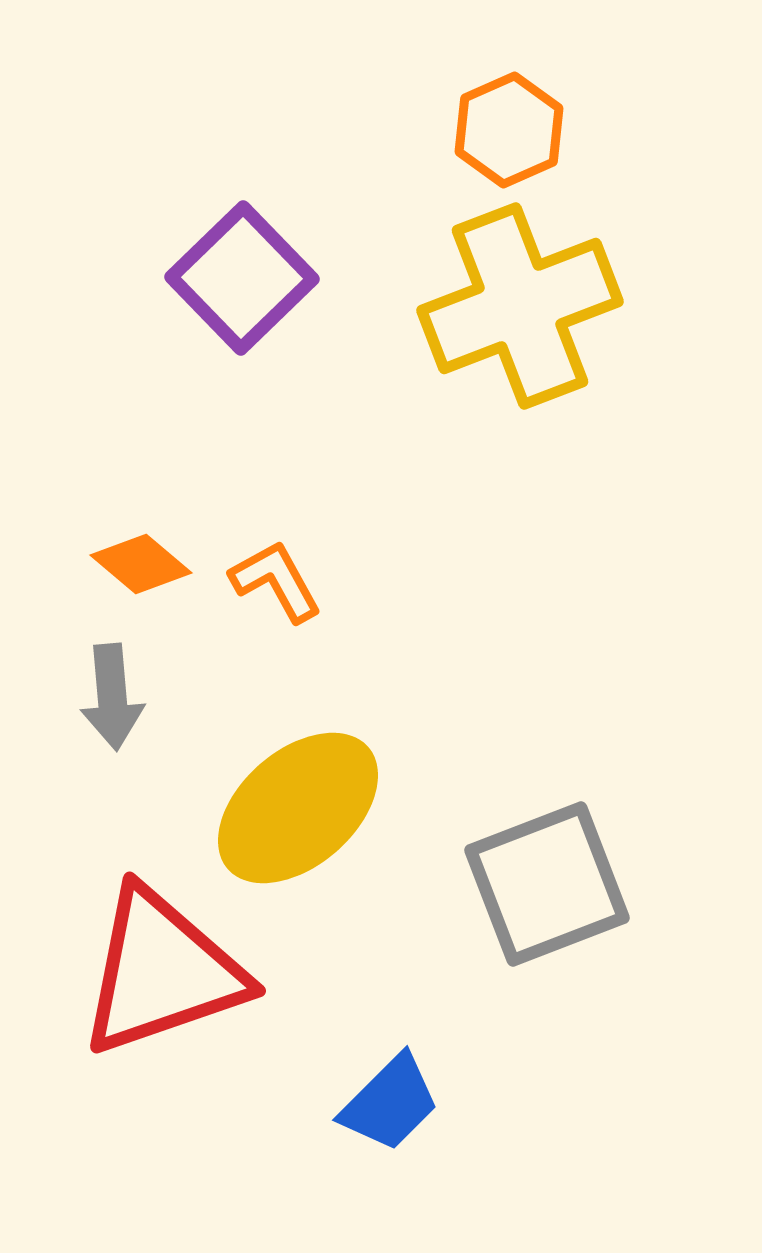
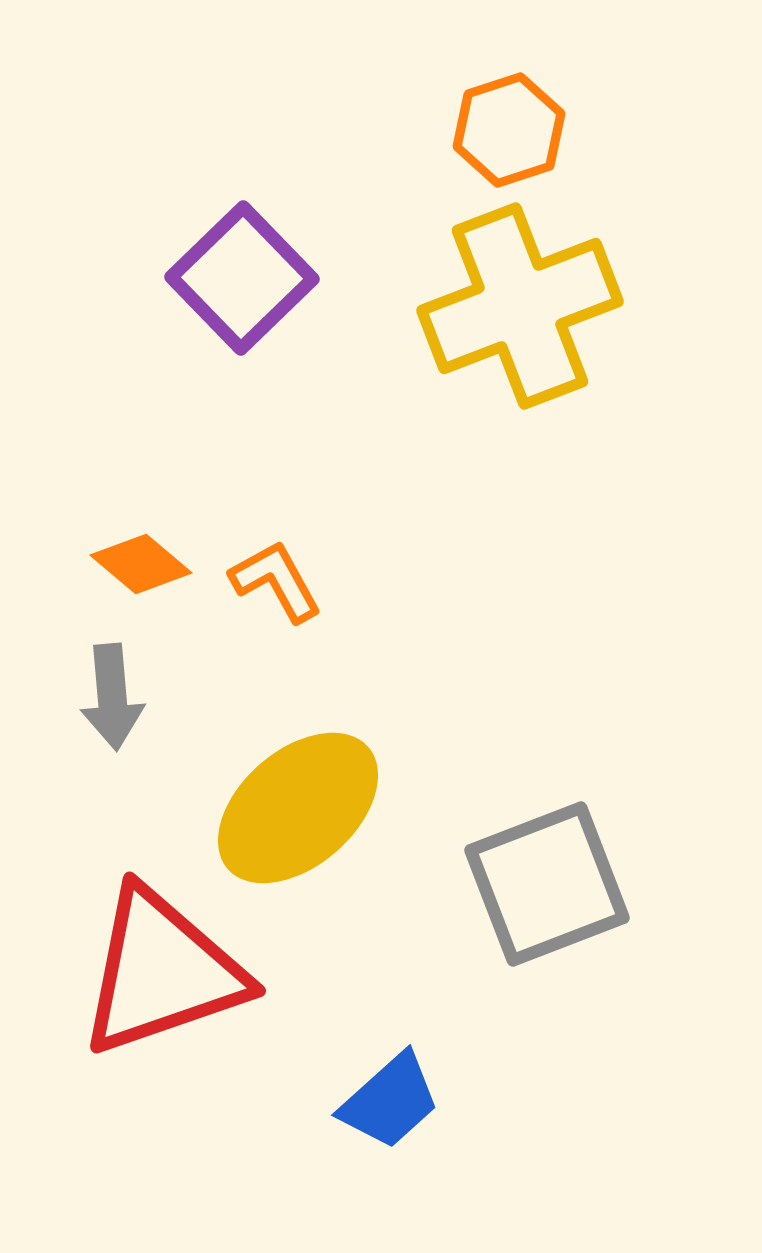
orange hexagon: rotated 6 degrees clockwise
blue trapezoid: moved 2 px up; rotated 3 degrees clockwise
